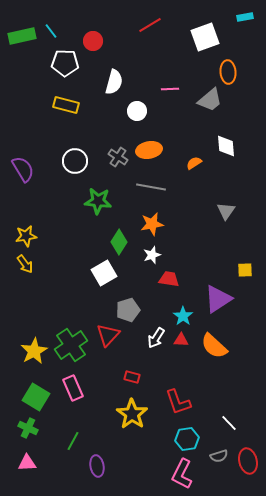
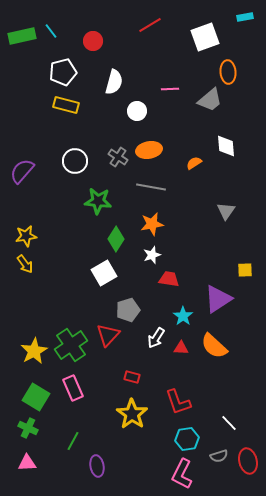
white pentagon at (65, 63): moved 2 px left, 9 px down; rotated 16 degrees counterclockwise
purple semicircle at (23, 169): moved 1 px left, 2 px down; rotated 108 degrees counterclockwise
green diamond at (119, 242): moved 3 px left, 3 px up
red triangle at (181, 340): moved 8 px down
